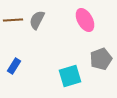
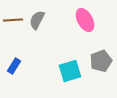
gray pentagon: moved 2 px down
cyan square: moved 5 px up
